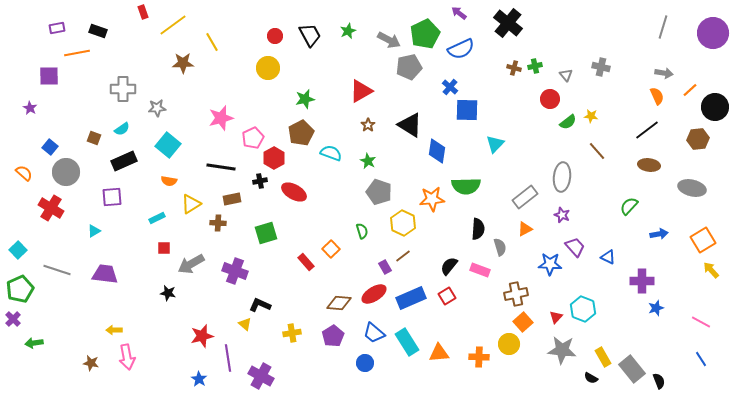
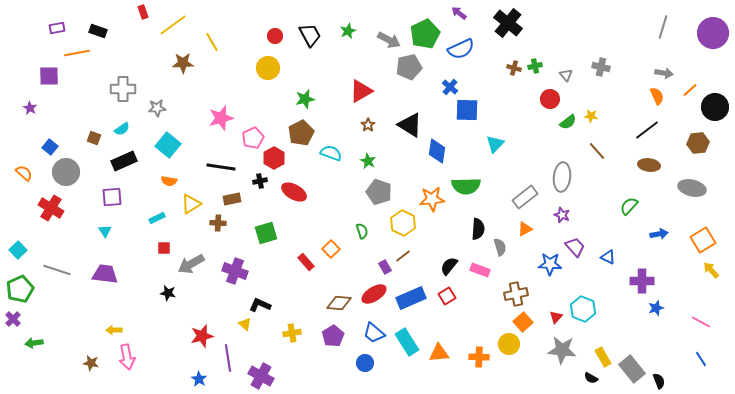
brown hexagon at (698, 139): moved 4 px down
cyan triangle at (94, 231): moved 11 px right; rotated 32 degrees counterclockwise
